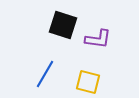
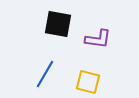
black square: moved 5 px left, 1 px up; rotated 8 degrees counterclockwise
